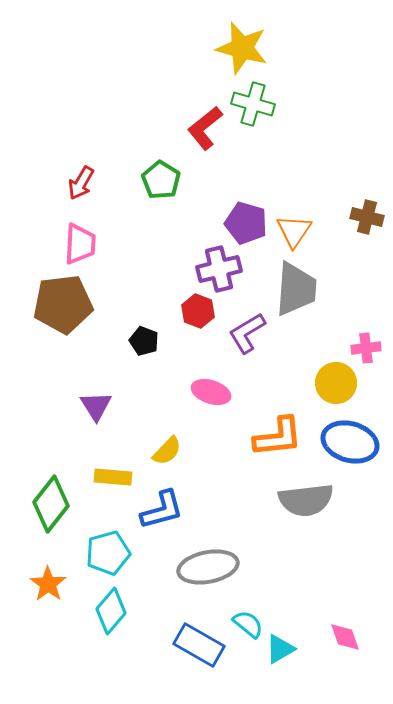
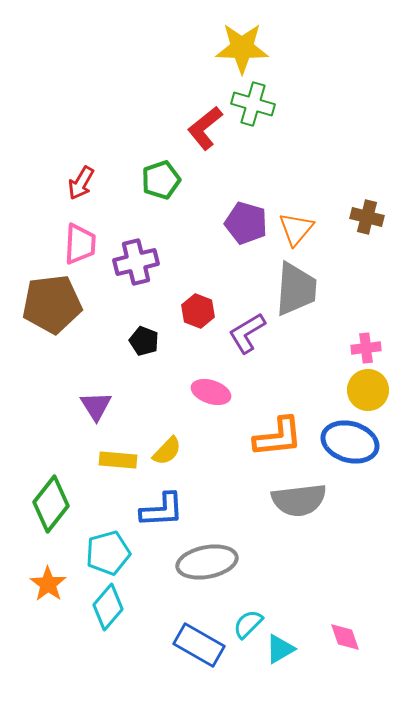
yellow star: rotated 14 degrees counterclockwise
green pentagon: rotated 21 degrees clockwise
orange triangle: moved 2 px right, 2 px up; rotated 6 degrees clockwise
purple cross: moved 83 px left, 7 px up
brown pentagon: moved 11 px left
yellow circle: moved 32 px right, 7 px down
yellow rectangle: moved 5 px right, 17 px up
gray semicircle: moved 7 px left
blue L-shape: rotated 12 degrees clockwise
gray ellipse: moved 1 px left, 5 px up
cyan diamond: moved 3 px left, 4 px up
cyan semicircle: rotated 84 degrees counterclockwise
